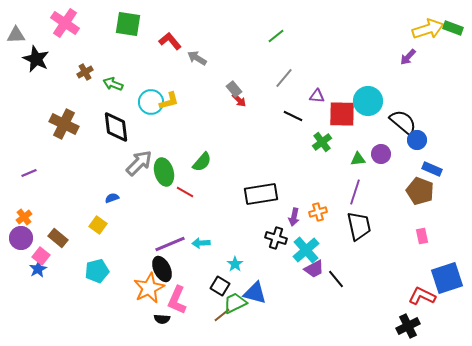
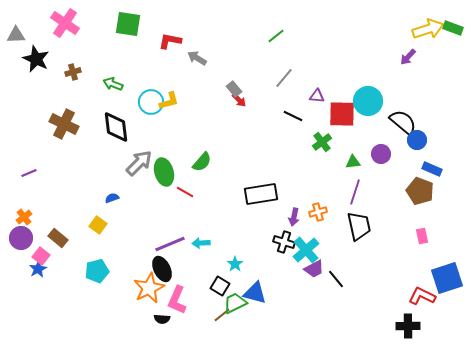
red L-shape at (170, 41): rotated 40 degrees counterclockwise
brown cross at (85, 72): moved 12 px left; rotated 14 degrees clockwise
green triangle at (358, 159): moved 5 px left, 3 px down
black cross at (276, 238): moved 8 px right, 4 px down
black cross at (408, 326): rotated 25 degrees clockwise
